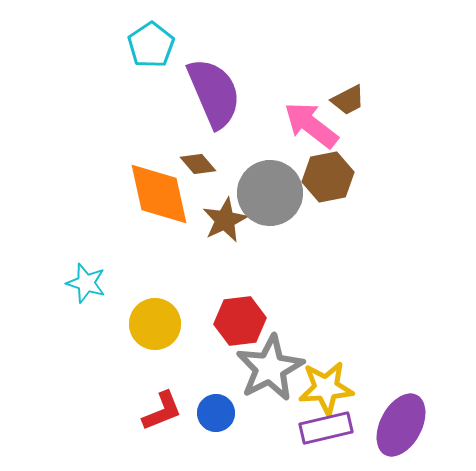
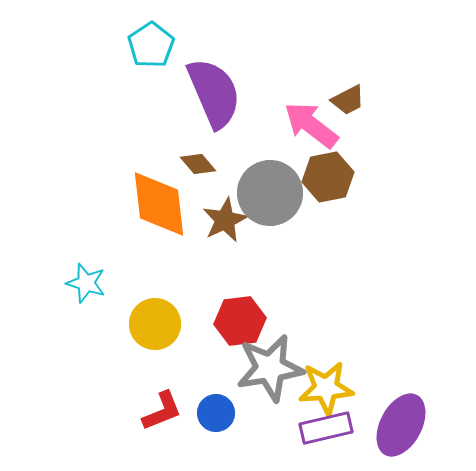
orange diamond: moved 10 px down; rotated 6 degrees clockwise
gray star: rotated 18 degrees clockwise
